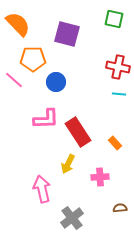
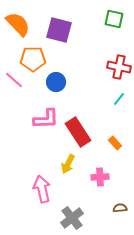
purple square: moved 8 px left, 4 px up
red cross: moved 1 px right
cyan line: moved 5 px down; rotated 56 degrees counterclockwise
